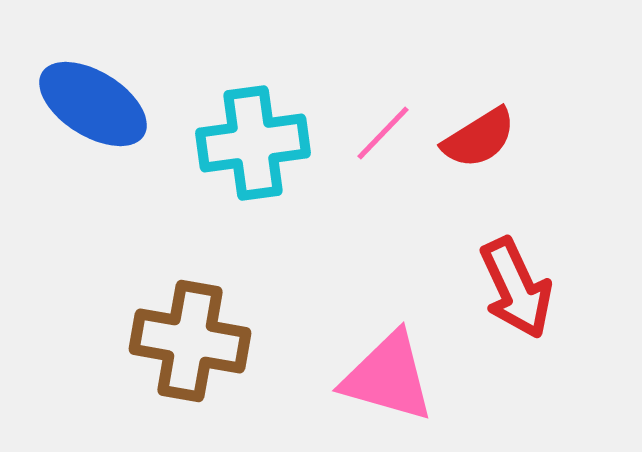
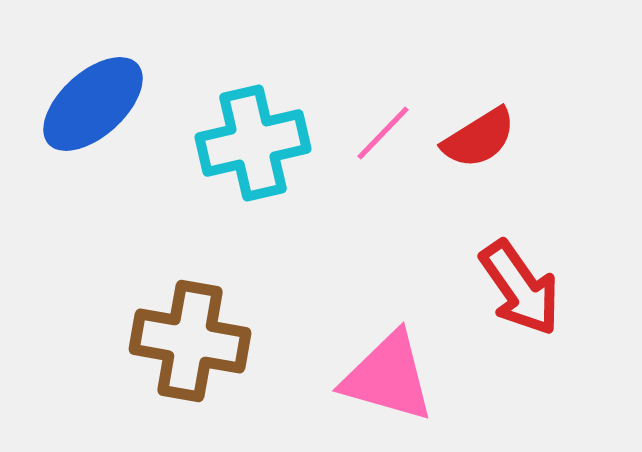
blue ellipse: rotated 74 degrees counterclockwise
cyan cross: rotated 5 degrees counterclockwise
red arrow: moved 4 px right; rotated 10 degrees counterclockwise
